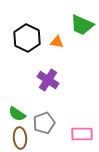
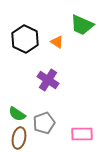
black hexagon: moved 2 px left, 1 px down
orange triangle: rotated 24 degrees clockwise
brown ellipse: moved 1 px left; rotated 15 degrees clockwise
